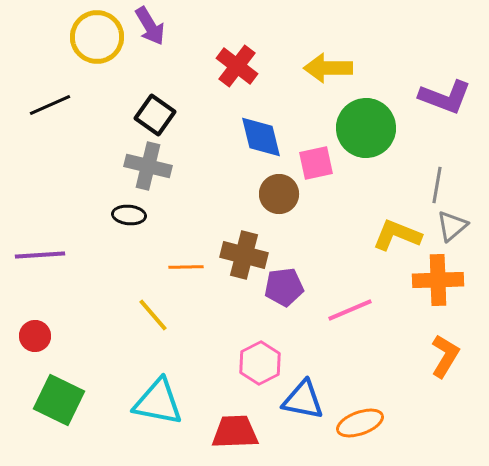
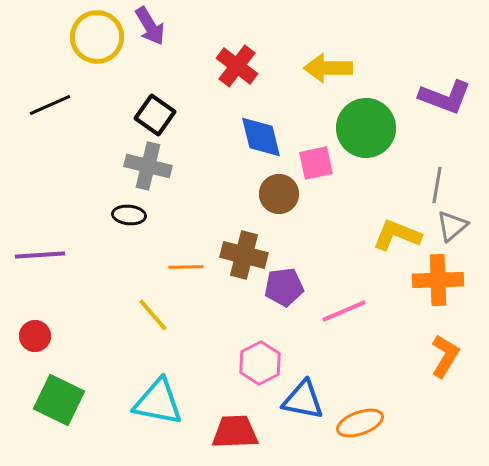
pink line: moved 6 px left, 1 px down
